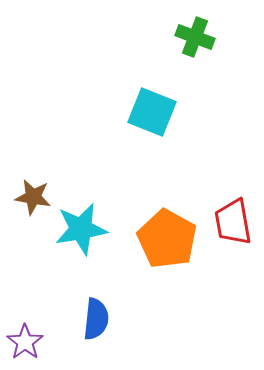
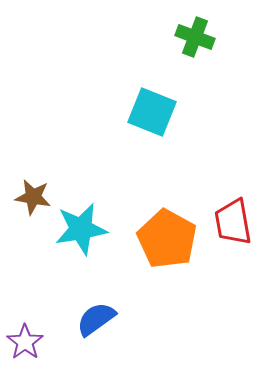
blue semicircle: rotated 132 degrees counterclockwise
